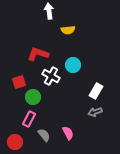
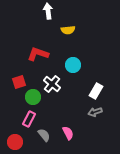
white arrow: moved 1 px left
white cross: moved 1 px right, 8 px down; rotated 12 degrees clockwise
